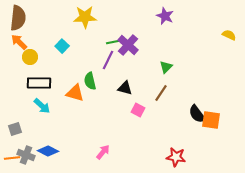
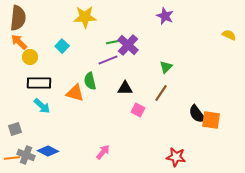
purple line: rotated 42 degrees clockwise
black triangle: rotated 14 degrees counterclockwise
